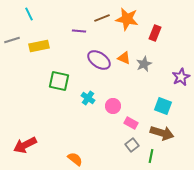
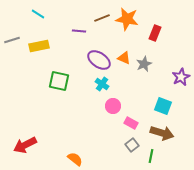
cyan line: moved 9 px right; rotated 32 degrees counterclockwise
cyan cross: moved 14 px right, 14 px up
